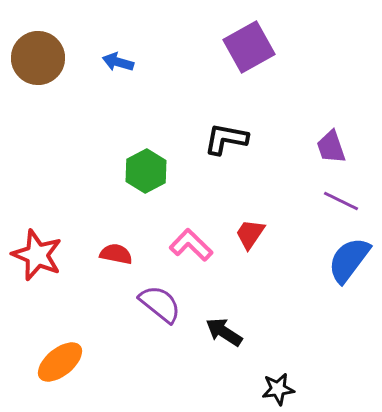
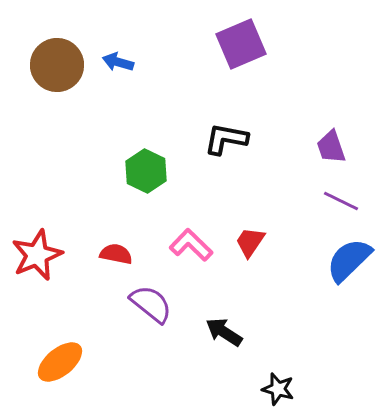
purple square: moved 8 px left, 3 px up; rotated 6 degrees clockwise
brown circle: moved 19 px right, 7 px down
green hexagon: rotated 6 degrees counterclockwise
red trapezoid: moved 8 px down
red star: rotated 27 degrees clockwise
blue semicircle: rotated 9 degrees clockwise
purple semicircle: moved 9 px left
black star: rotated 24 degrees clockwise
